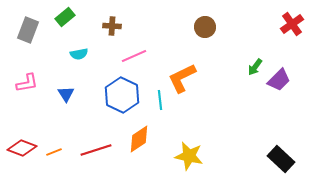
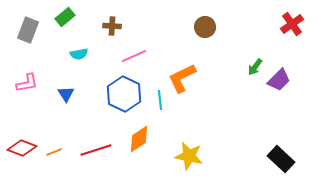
blue hexagon: moved 2 px right, 1 px up
